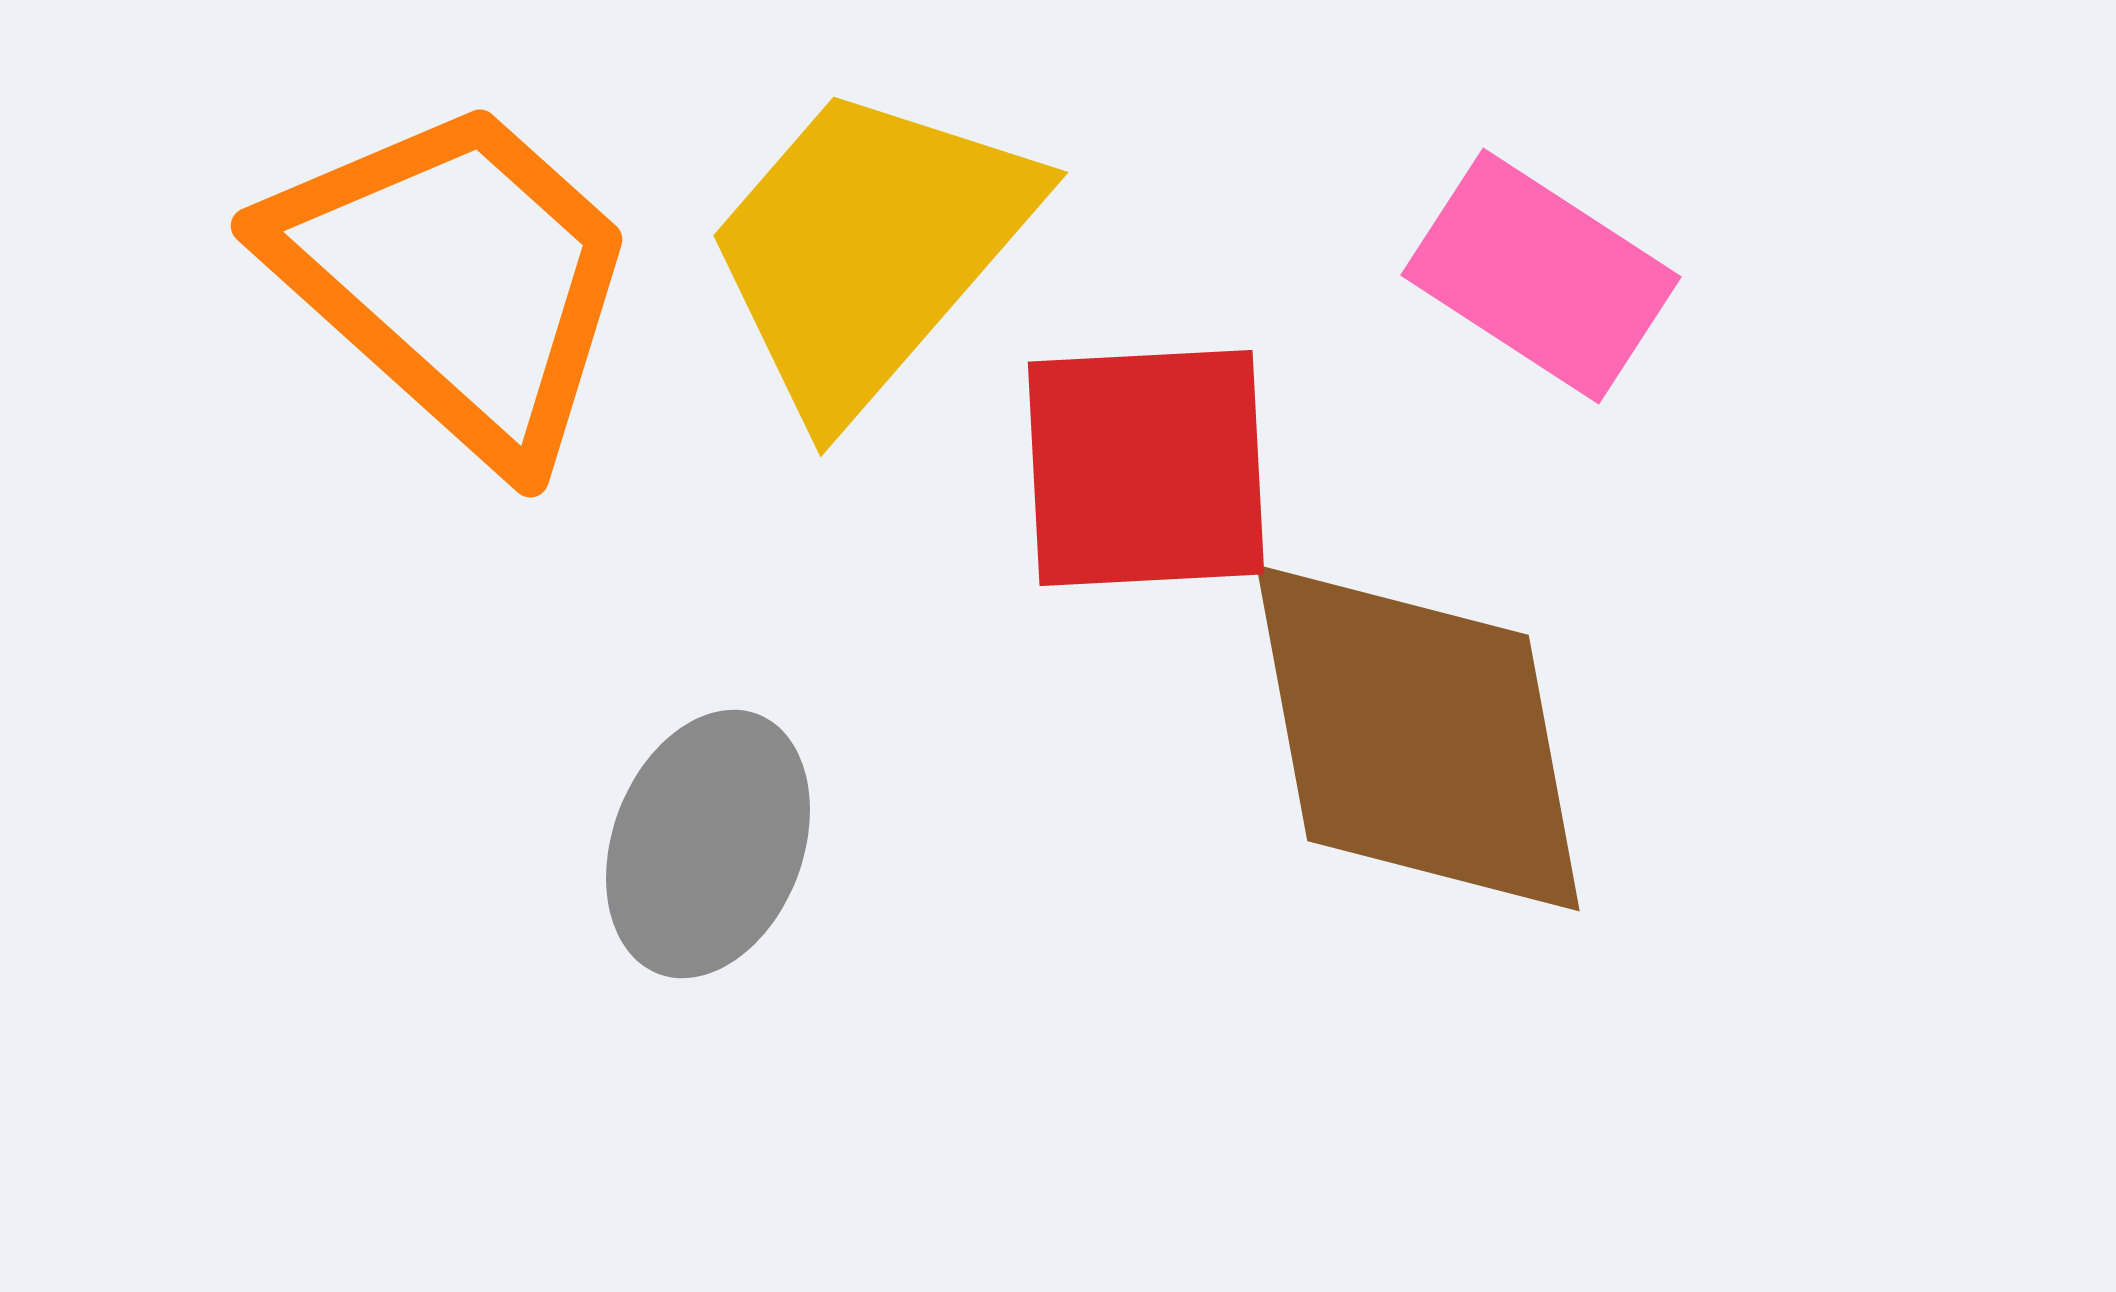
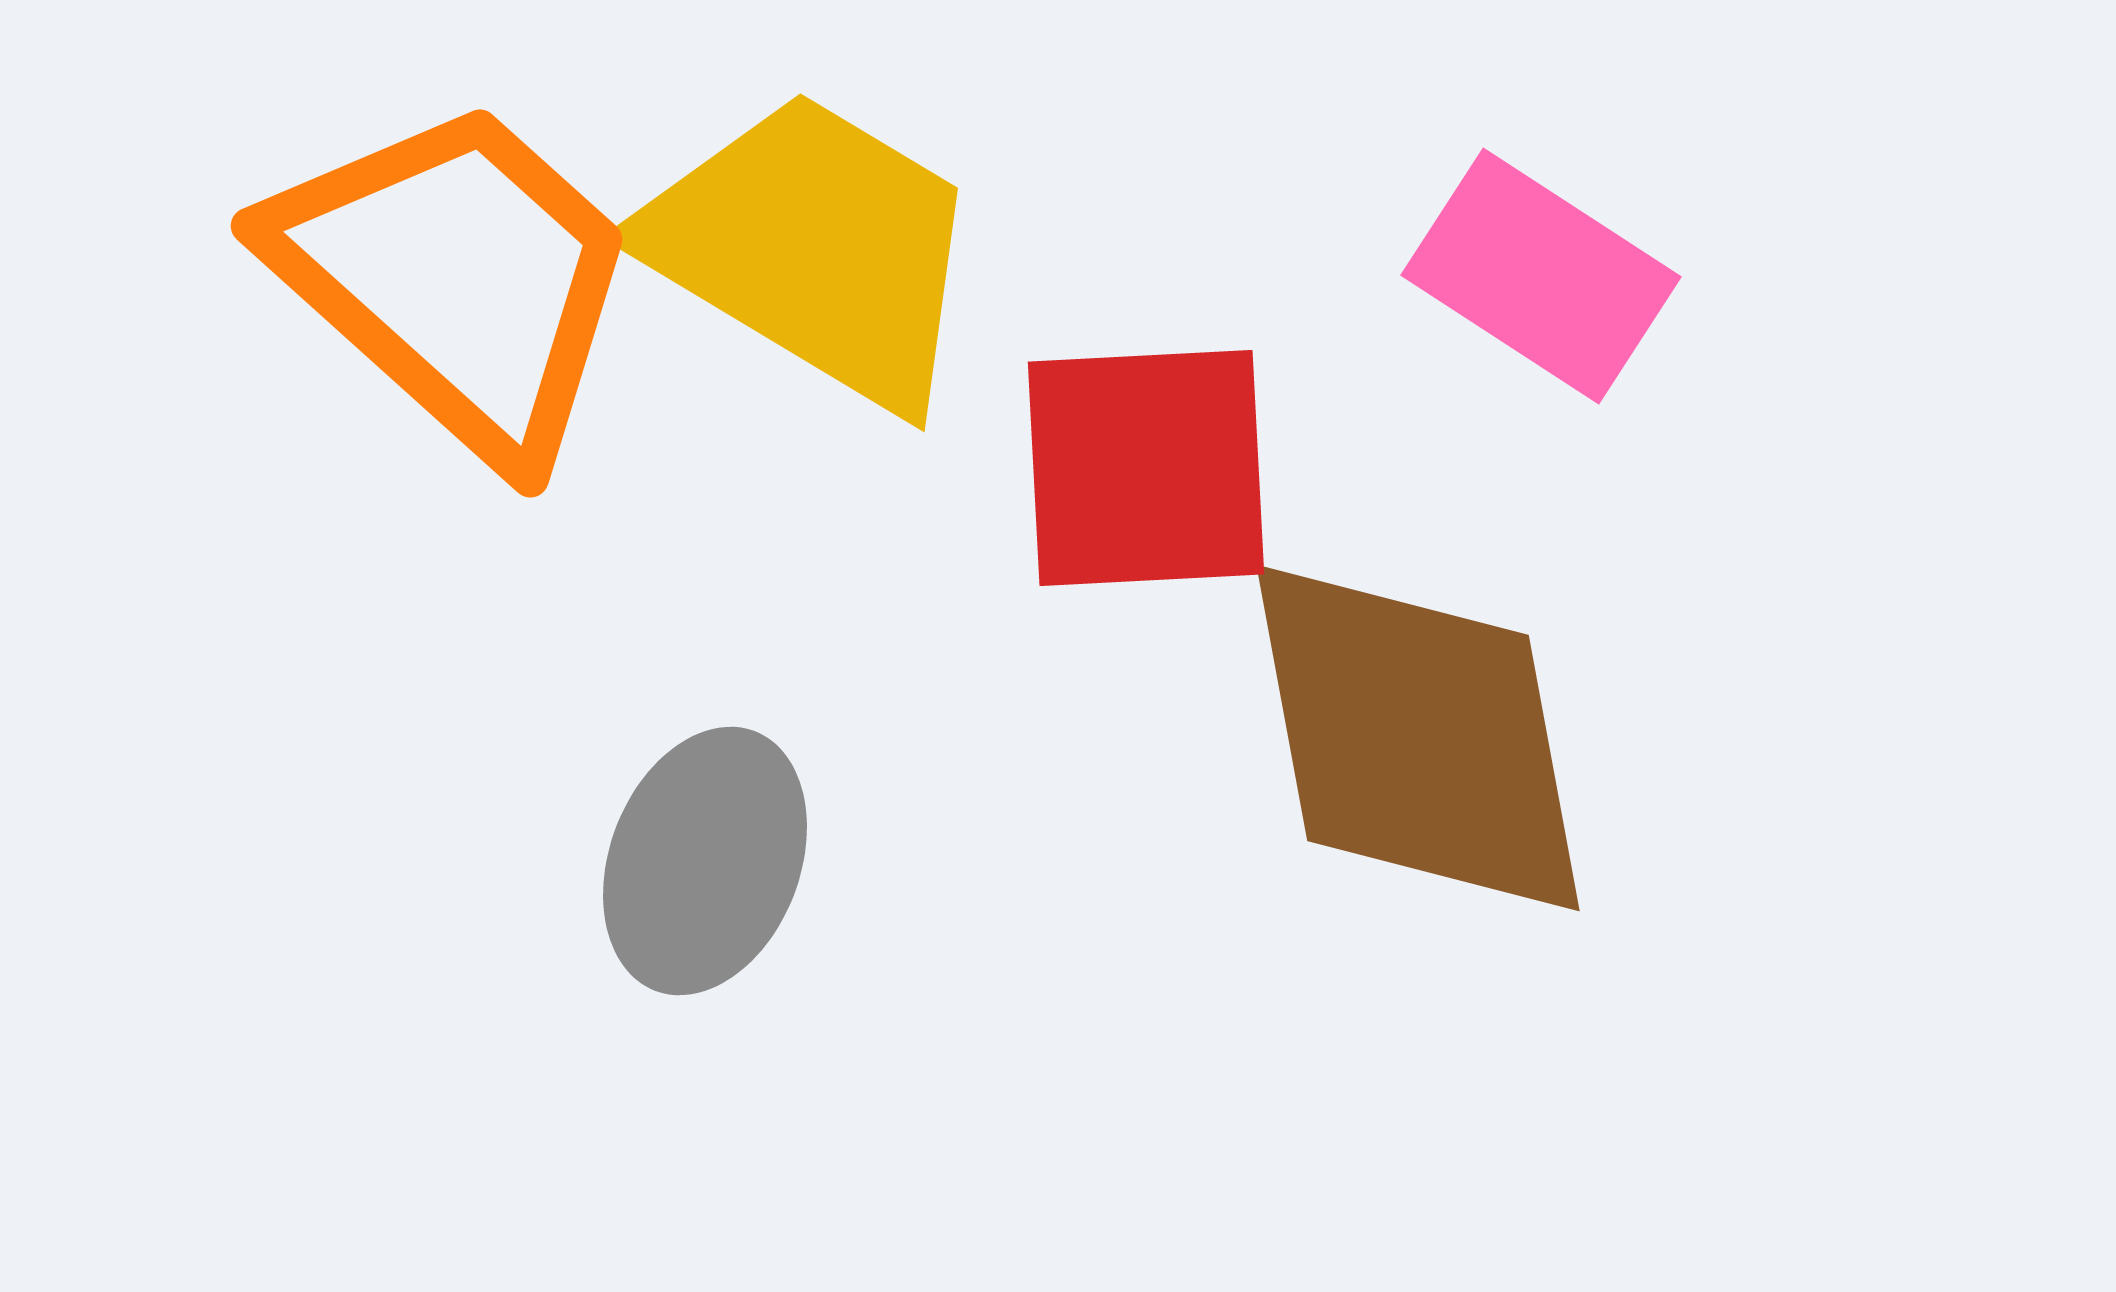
yellow trapezoid: moved 55 px left; rotated 80 degrees clockwise
gray ellipse: moved 3 px left, 17 px down
